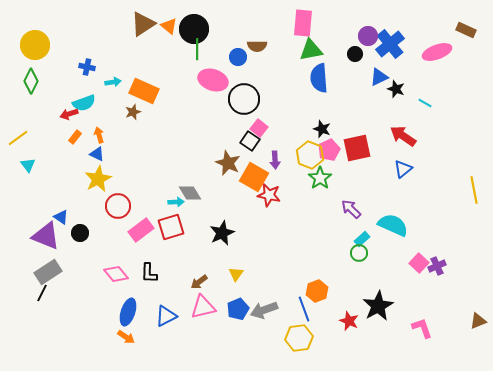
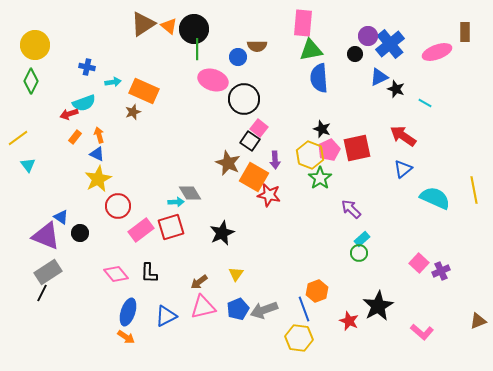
brown rectangle at (466, 30): moved 1 px left, 2 px down; rotated 66 degrees clockwise
cyan semicircle at (393, 225): moved 42 px right, 27 px up
purple cross at (437, 266): moved 4 px right, 5 px down
pink L-shape at (422, 328): moved 4 px down; rotated 150 degrees clockwise
yellow hexagon at (299, 338): rotated 16 degrees clockwise
